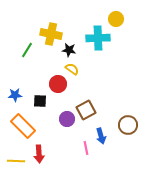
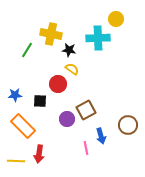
red arrow: rotated 12 degrees clockwise
